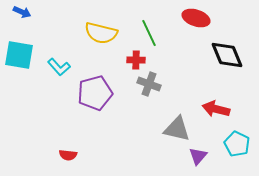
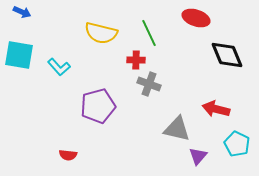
purple pentagon: moved 3 px right, 13 px down
